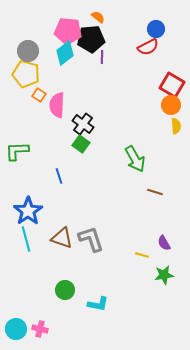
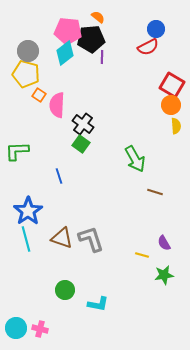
cyan circle: moved 1 px up
